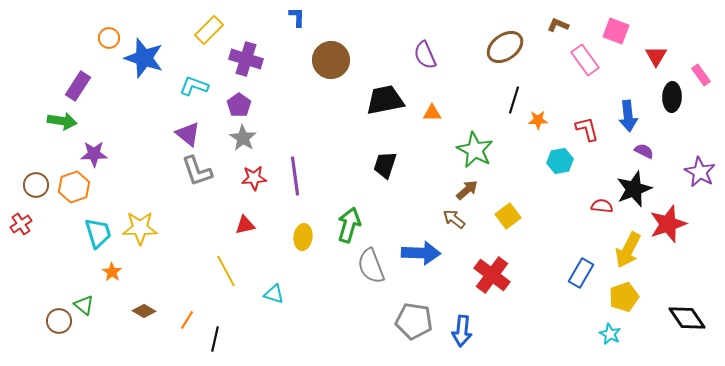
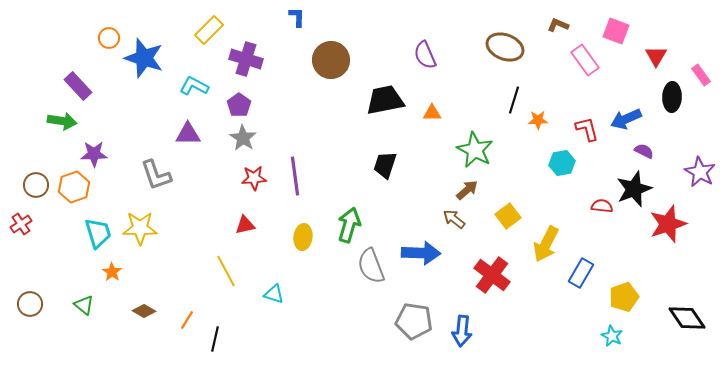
brown ellipse at (505, 47): rotated 57 degrees clockwise
purple rectangle at (78, 86): rotated 76 degrees counterclockwise
cyan L-shape at (194, 86): rotated 8 degrees clockwise
blue arrow at (628, 116): moved 2 px left, 3 px down; rotated 72 degrees clockwise
purple triangle at (188, 134): rotated 40 degrees counterclockwise
cyan hexagon at (560, 161): moved 2 px right, 2 px down
gray L-shape at (197, 171): moved 41 px left, 4 px down
yellow arrow at (628, 250): moved 82 px left, 6 px up
brown circle at (59, 321): moved 29 px left, 17 px up
cyan star at (610, 334): moved 2 px right, 2 px down
